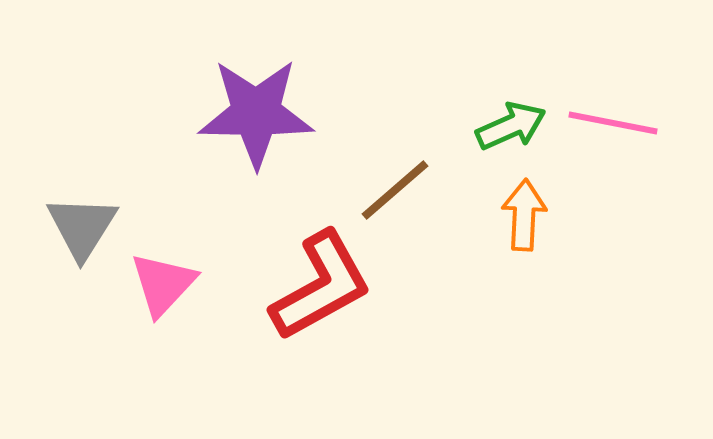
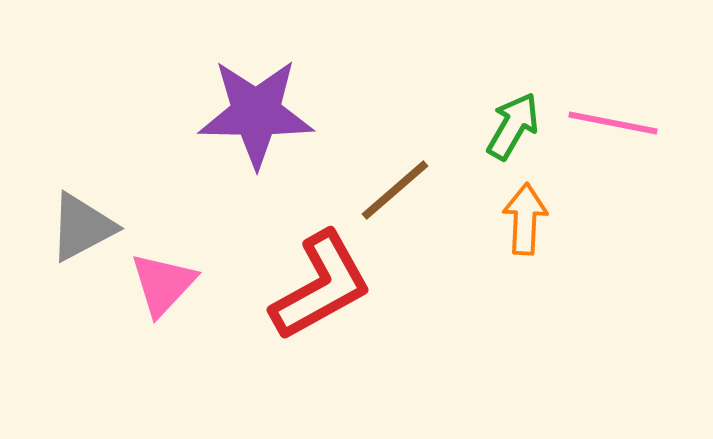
green arrow: moved 2 px right; rotated 36 degrees counterclockwise
orange arrow: moved 1 px right, 4 px down
gray triangle: rotated 30 degrees clockwise
